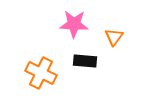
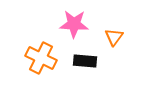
orange cross: moved 15 px up
